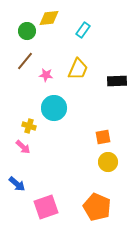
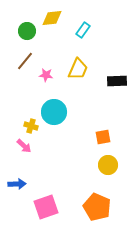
yellow diamond: moved 3 px right
cyan circle: moved 4 px down
yellow cross: moved 2 px right
pink arrow: moved 1 px right, 1 px up
yellow circle: moved 3 px down
blue arrow: rotated 42 degrees counterclockwise
